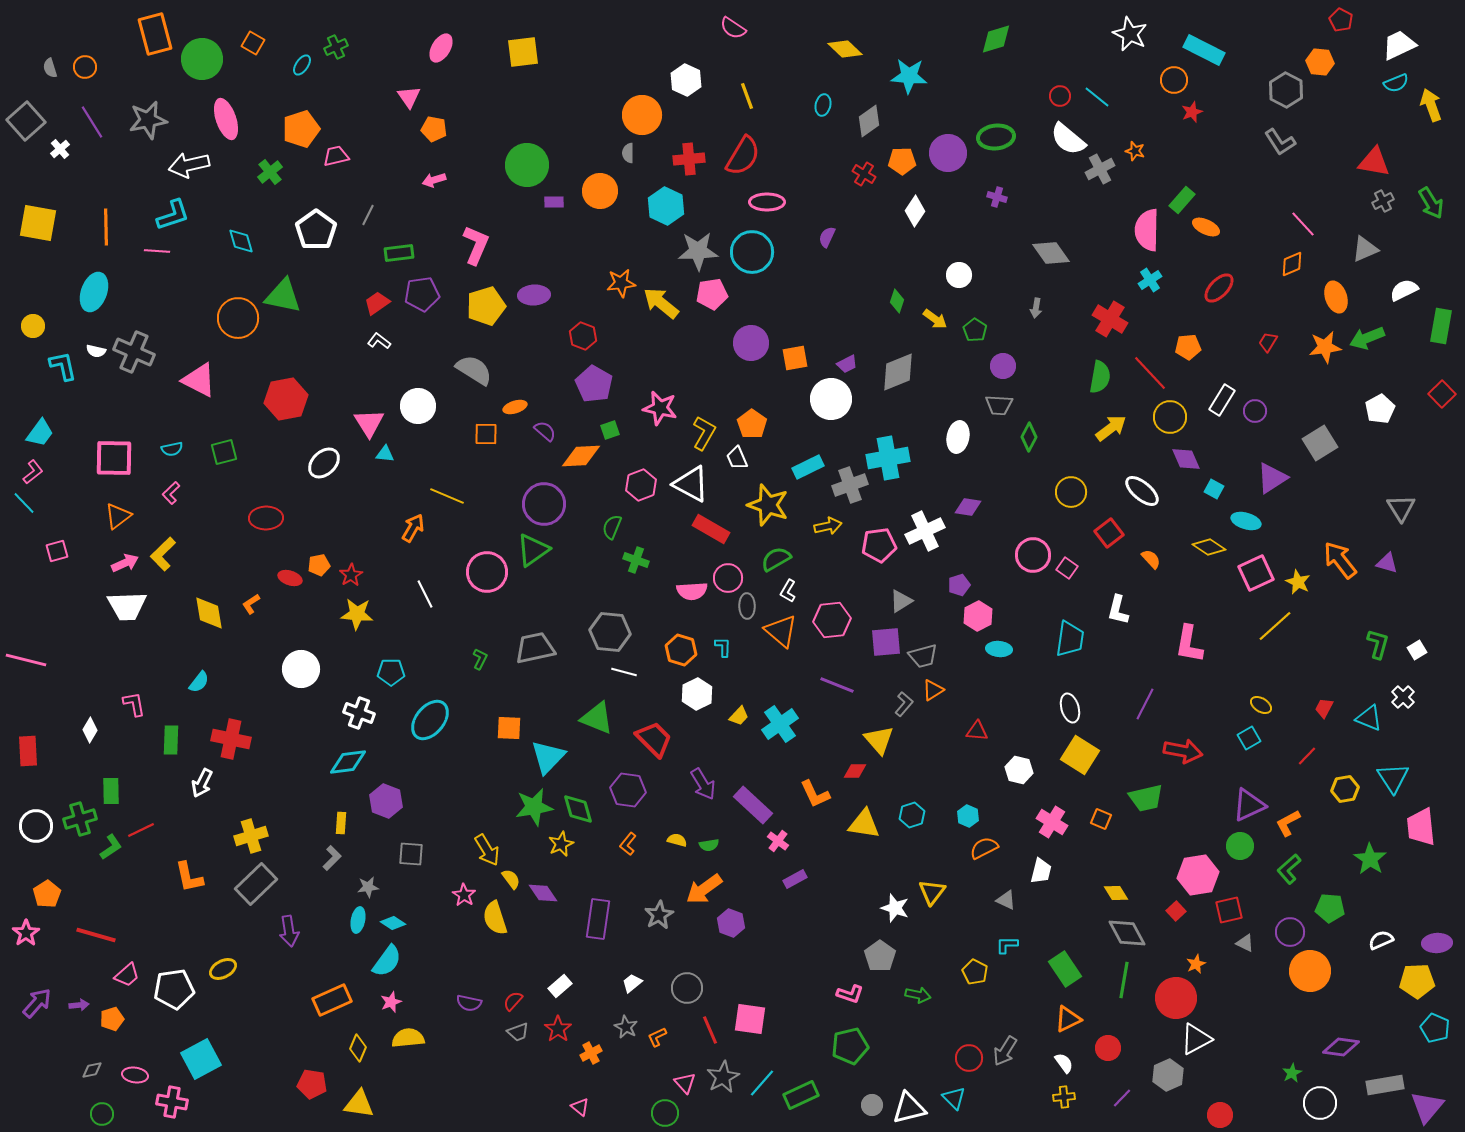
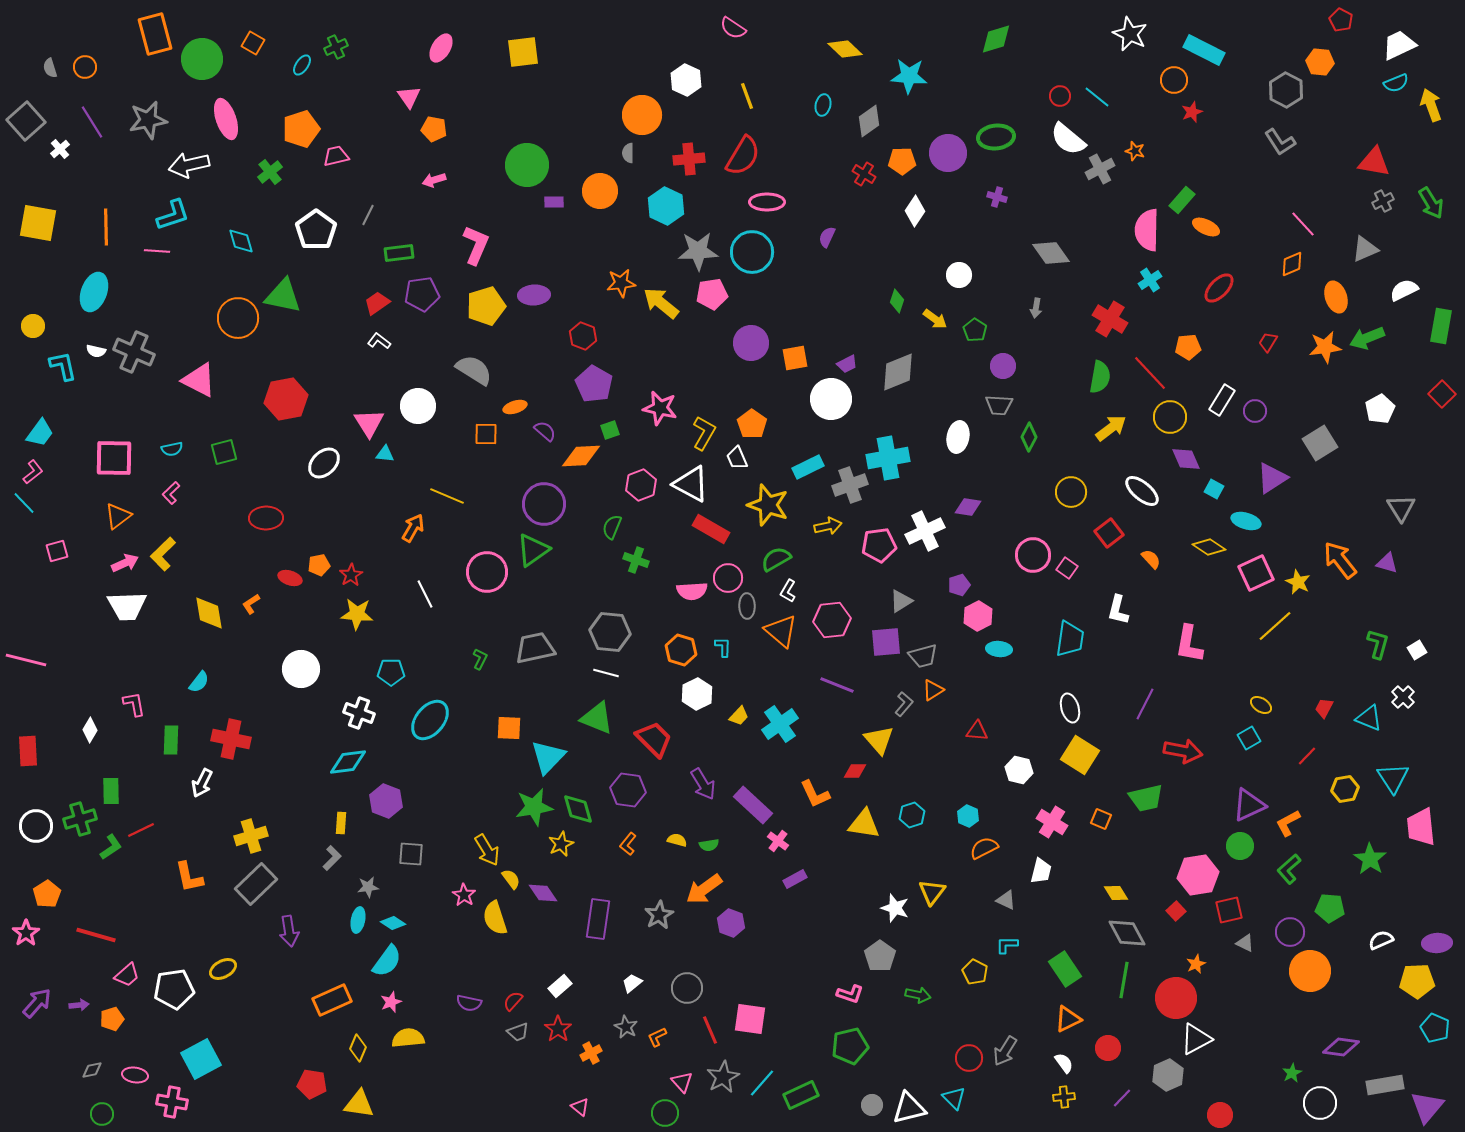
white line at (624, 672): moved 18 px left, 1 px down
pink triangle at (685, 1083): moved 3 px left, 1 px up
